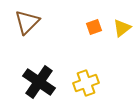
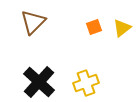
brown triangle: moved 6 px right
black cross: rotated 8 degrees clockwise
